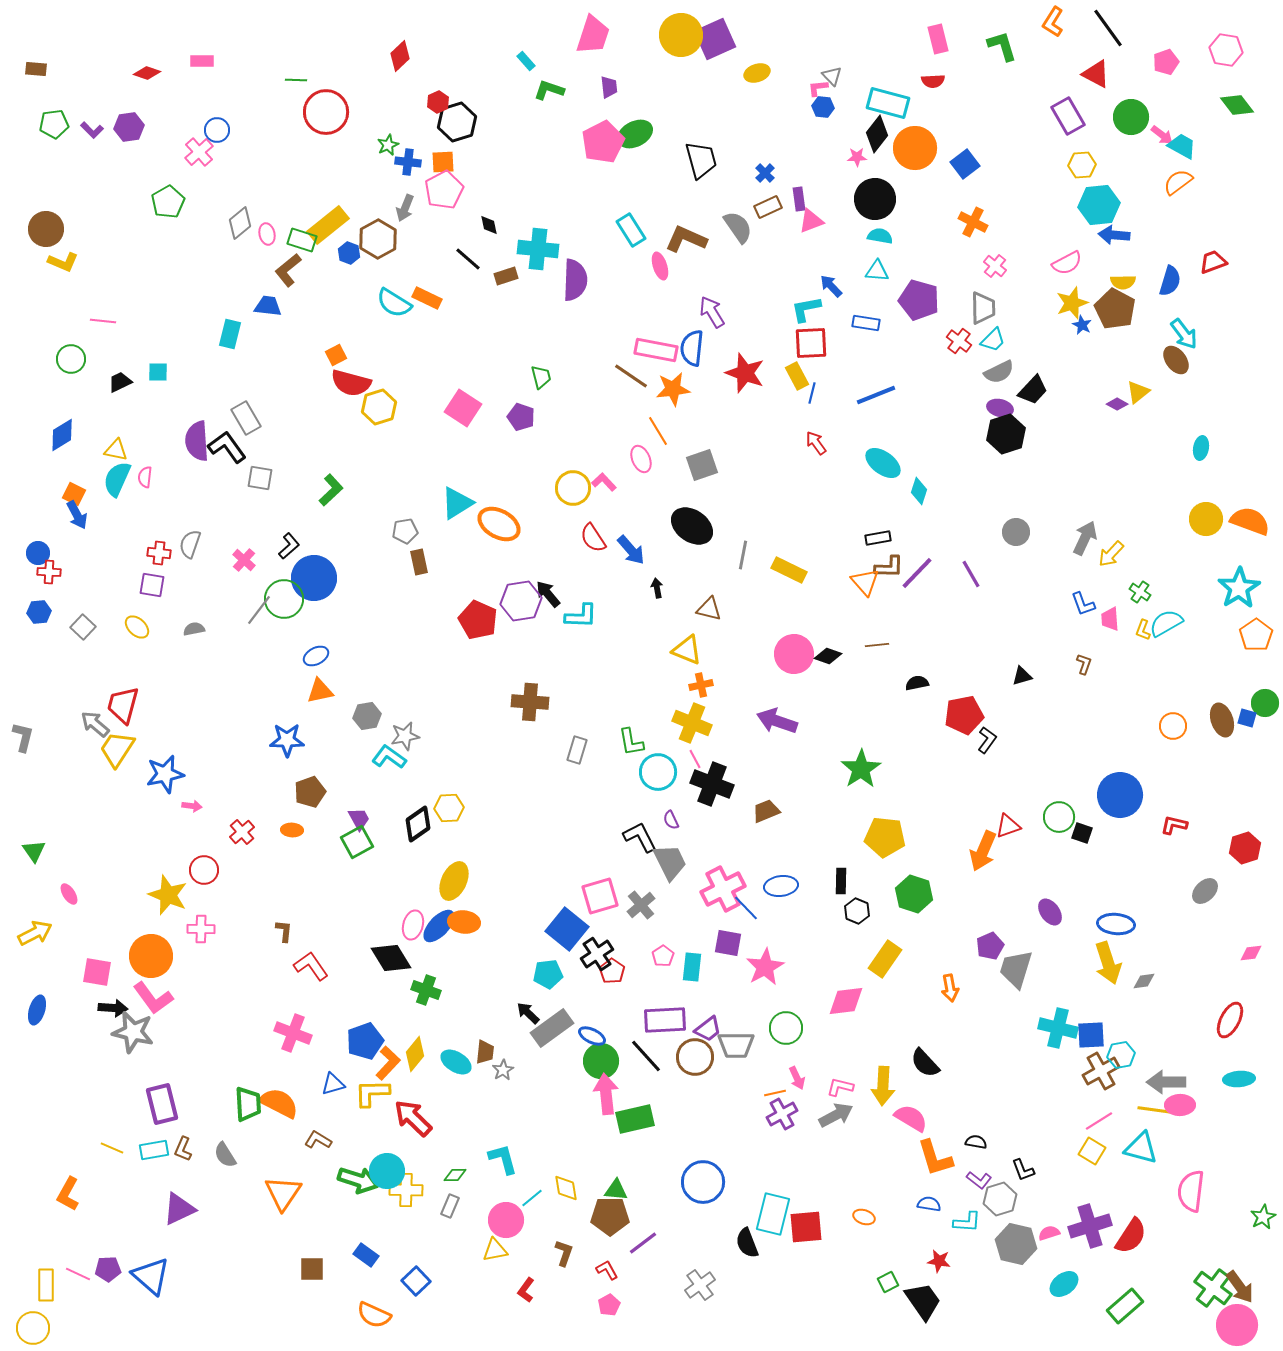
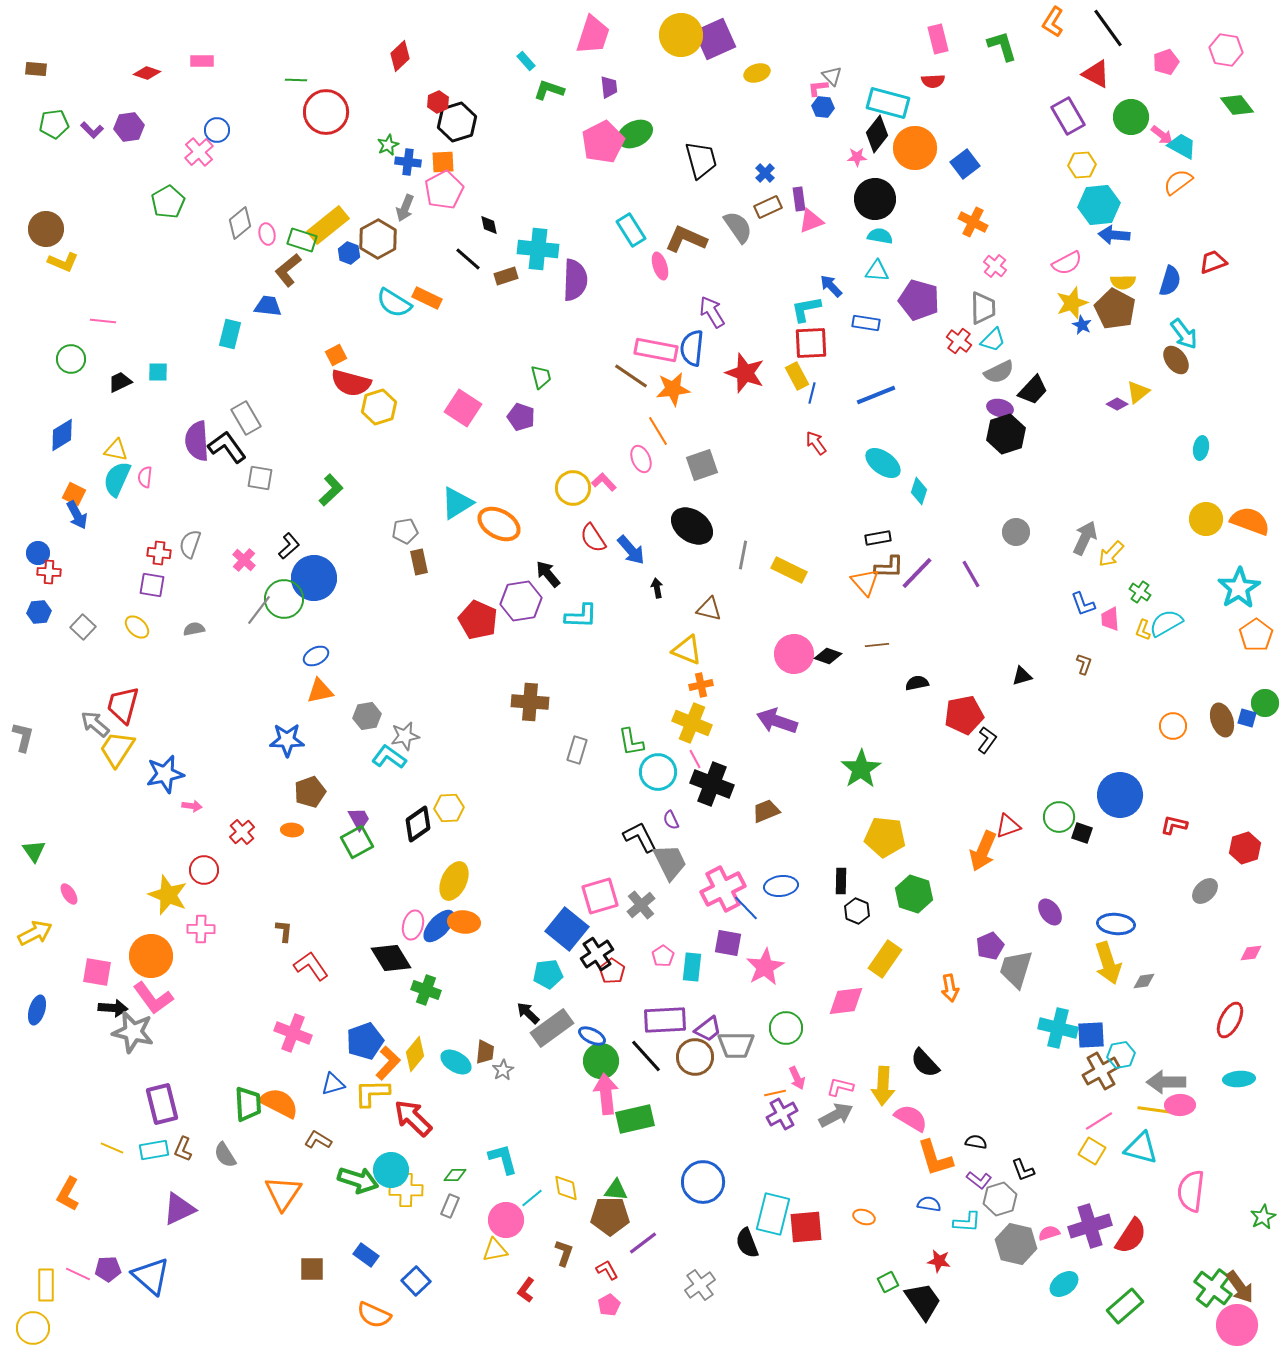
black arrow at (548, 594): moved 20 px up
cyan circle at (387, 1171): moved 4 px right, 1 px up
